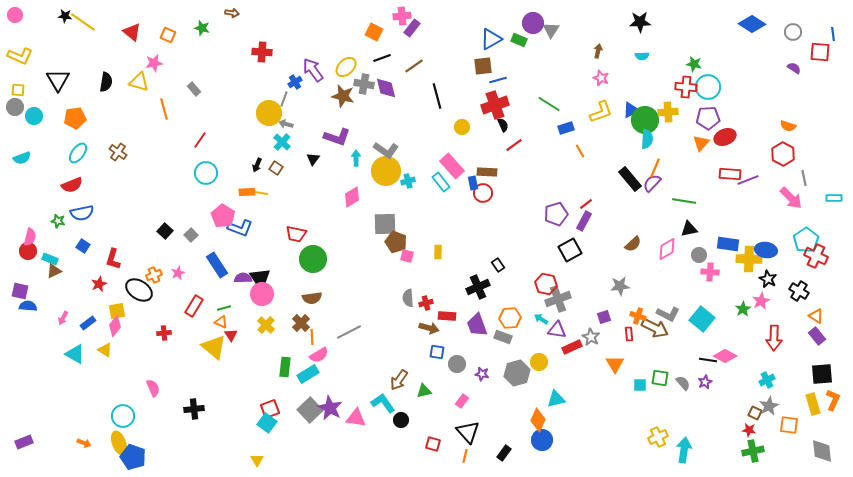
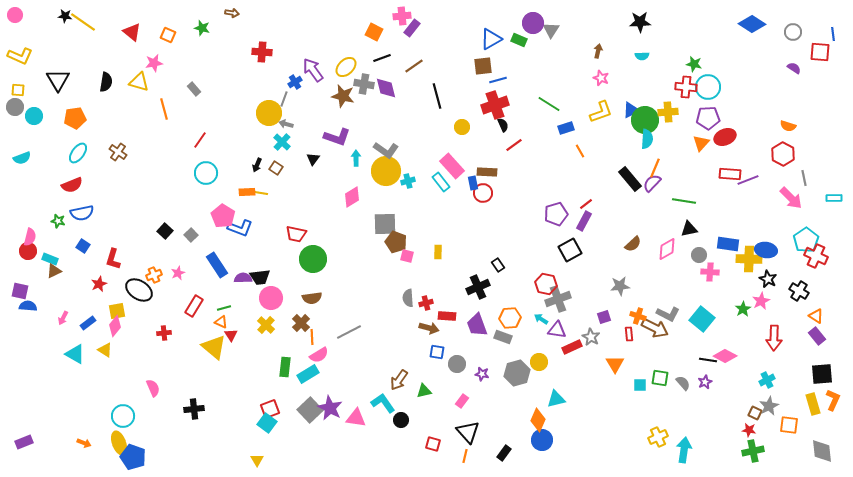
pink circle at (262, 294): moved 9 px right, 4 px down
